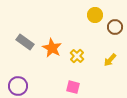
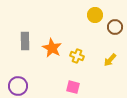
gray rectangle: moved 1 px up; rotated 54 degrees clockwise
yellow cross: rotated 24 degrees counterclockwise
